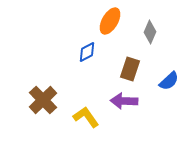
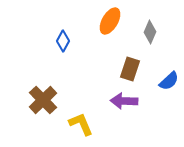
blue diamond: moved 24 px left, 11 px up; rotated 35 degrees counterclockwise
yellow L-shape: moved 5 px left, 7 px down; rotated 12 degrees clockwise
